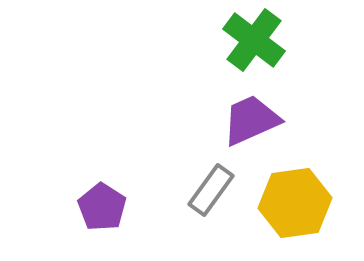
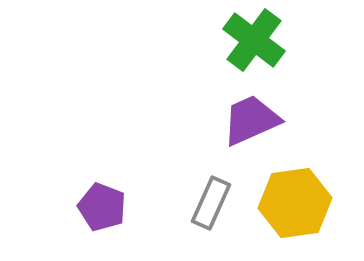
gray rectangle: moved 13 px down; rotated 12 degrees counterclockwise
purple pentagon: rotated 12 degrees counterclockwise
